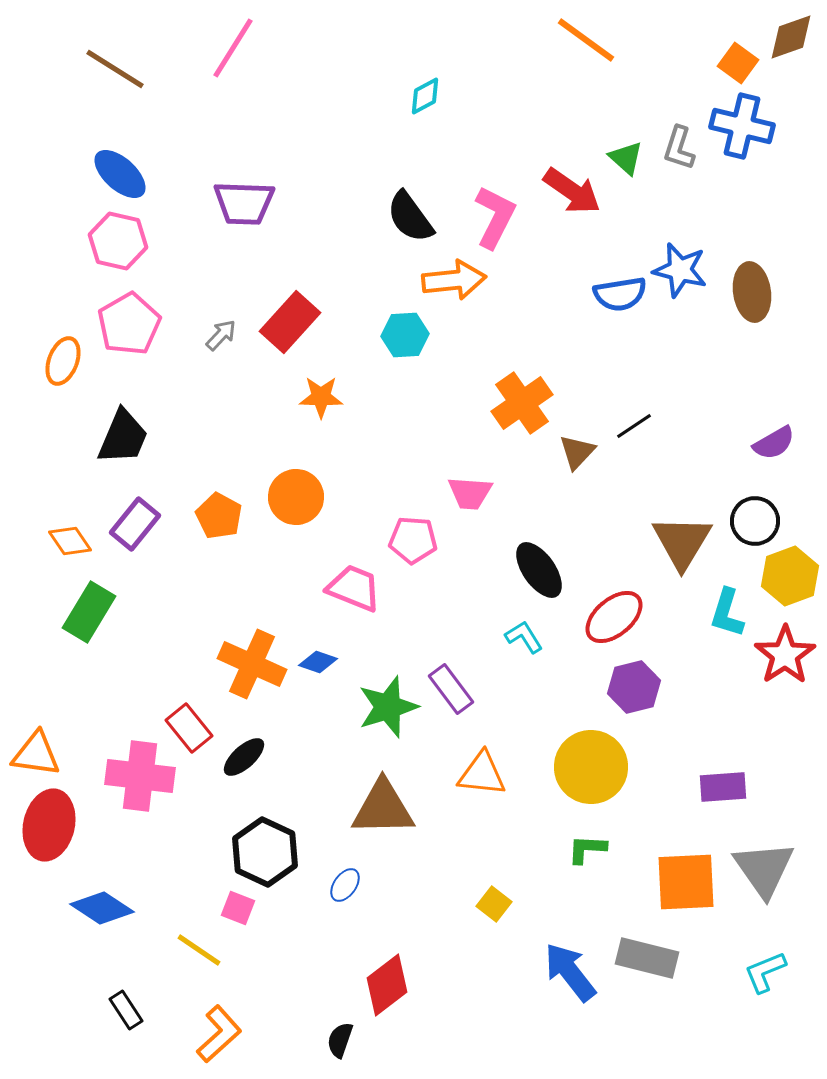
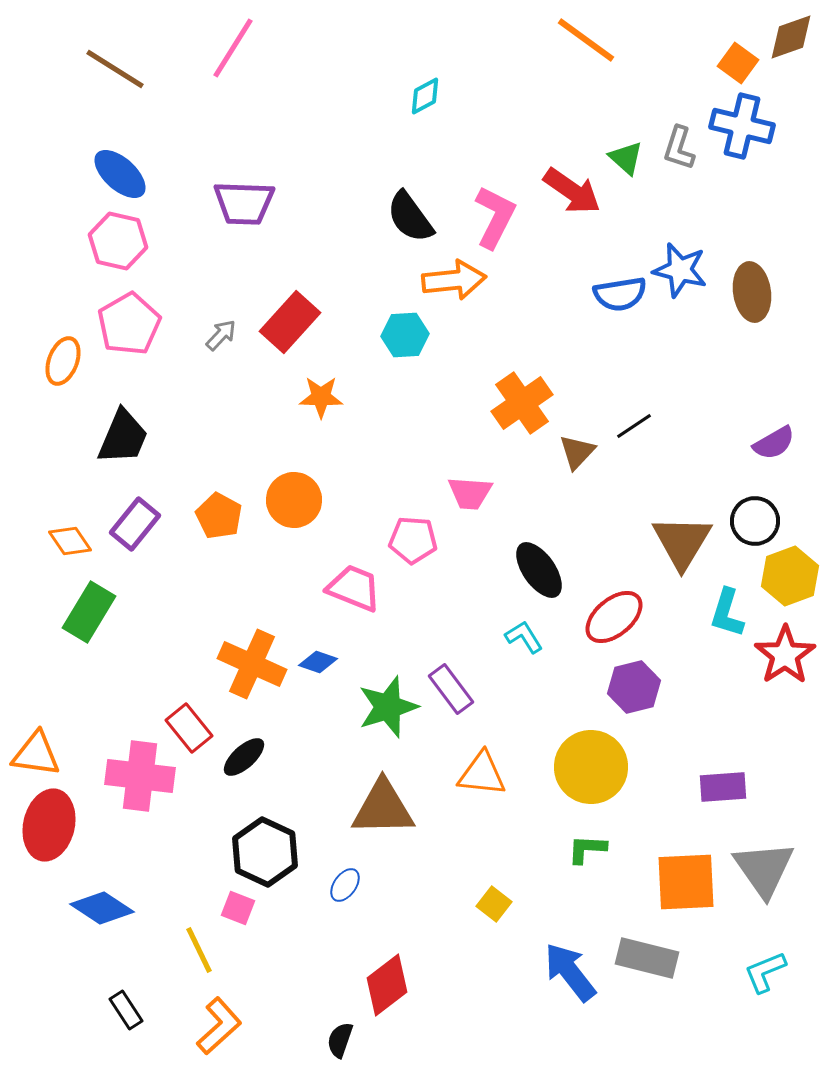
orange circle at (296, 497): moved 2 px left, 3 px down
yellow line at (199, 950): rotated 30 degrees clockwise
orange L-shape at (219, 1034): moved 8 px up
